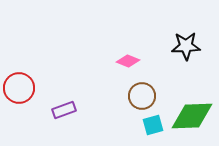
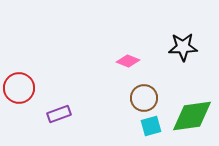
black star: moved 3 px left, 1 px down
brown circle: moved 2 px right, 2 px down
purple rectangle: moved 5 px left, 4 px down
green diamond: rotated 6 degrees counterclockwise
cyan square: moved 2 px left, 1 px down
